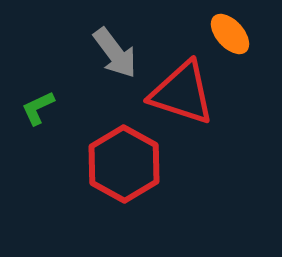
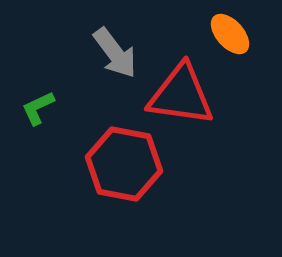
red triangle: moved 1 px left, 2 px down; rotated 10 degrees counterclockwise
red hexagon: rotated 18 degrees counterclockwise
